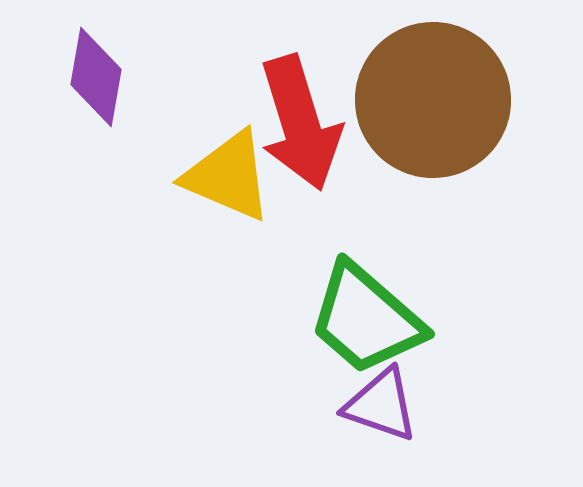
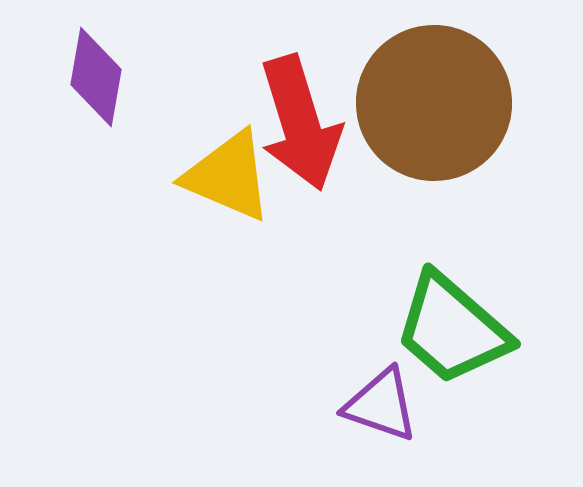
brown circle: moved 1 px right, 3 px down
green trapezoid: moved 86 px right, 10 px down
